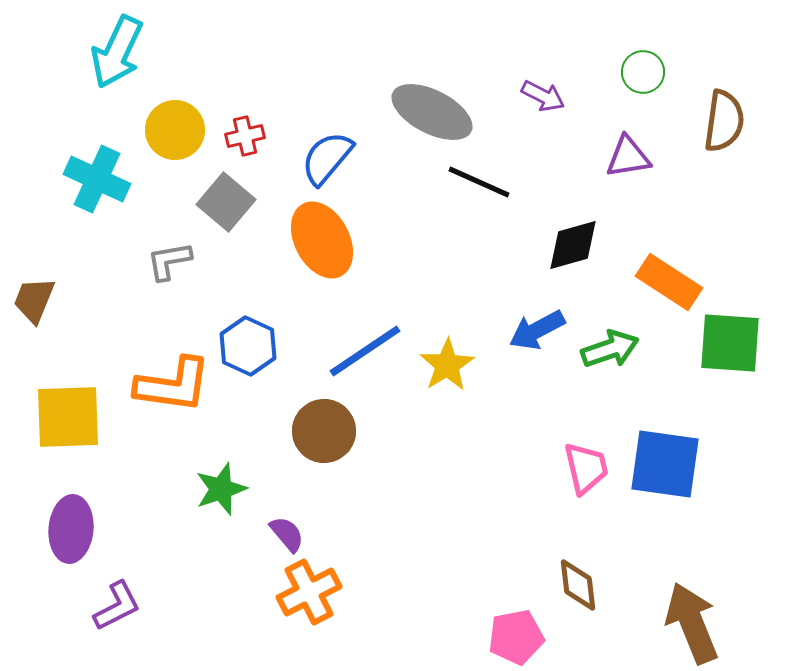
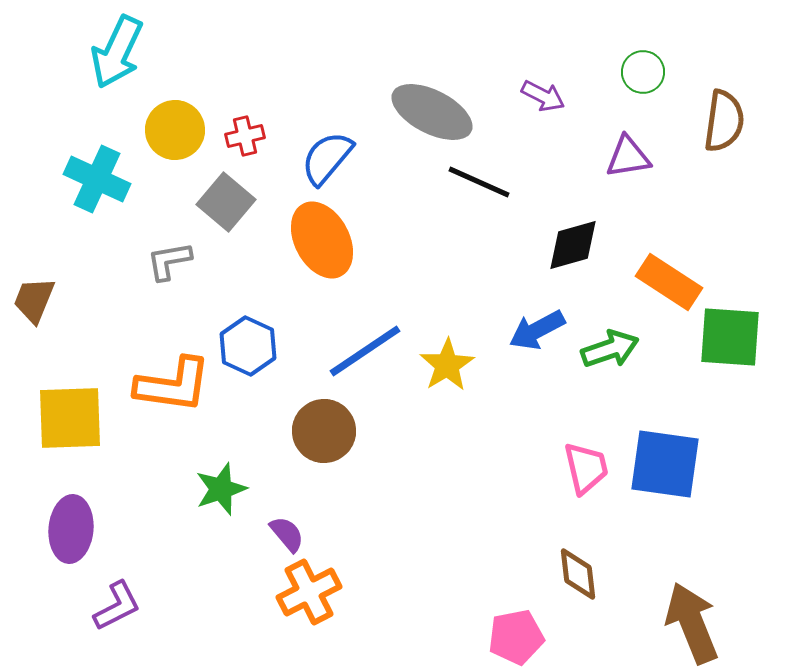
green square: moved 6 px up
yellow square: moved 2 px right, 1 px down
brown diamond: moved 11 px up
